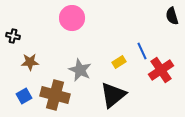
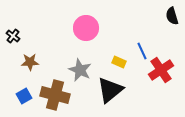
pink circle: moved 14 px right, 10 px down
black cross: rotated 24 degrees clockwise
yellow rectangle: rotated 56 degrees clockwise
black triangle: moved 3 px left, 5 px up
